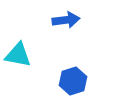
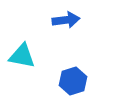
cyan triangle: moved 4 px right, 1 px down
